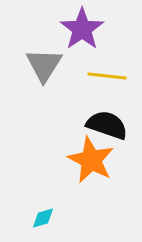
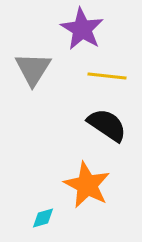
purple star: rotated 6 degrees counterclockwise
gray triangle: moved 11 px left, 4 px down
black semicircle: rotated 15 degrees clockwise
orange star: moved 4 px left, 25 px down
